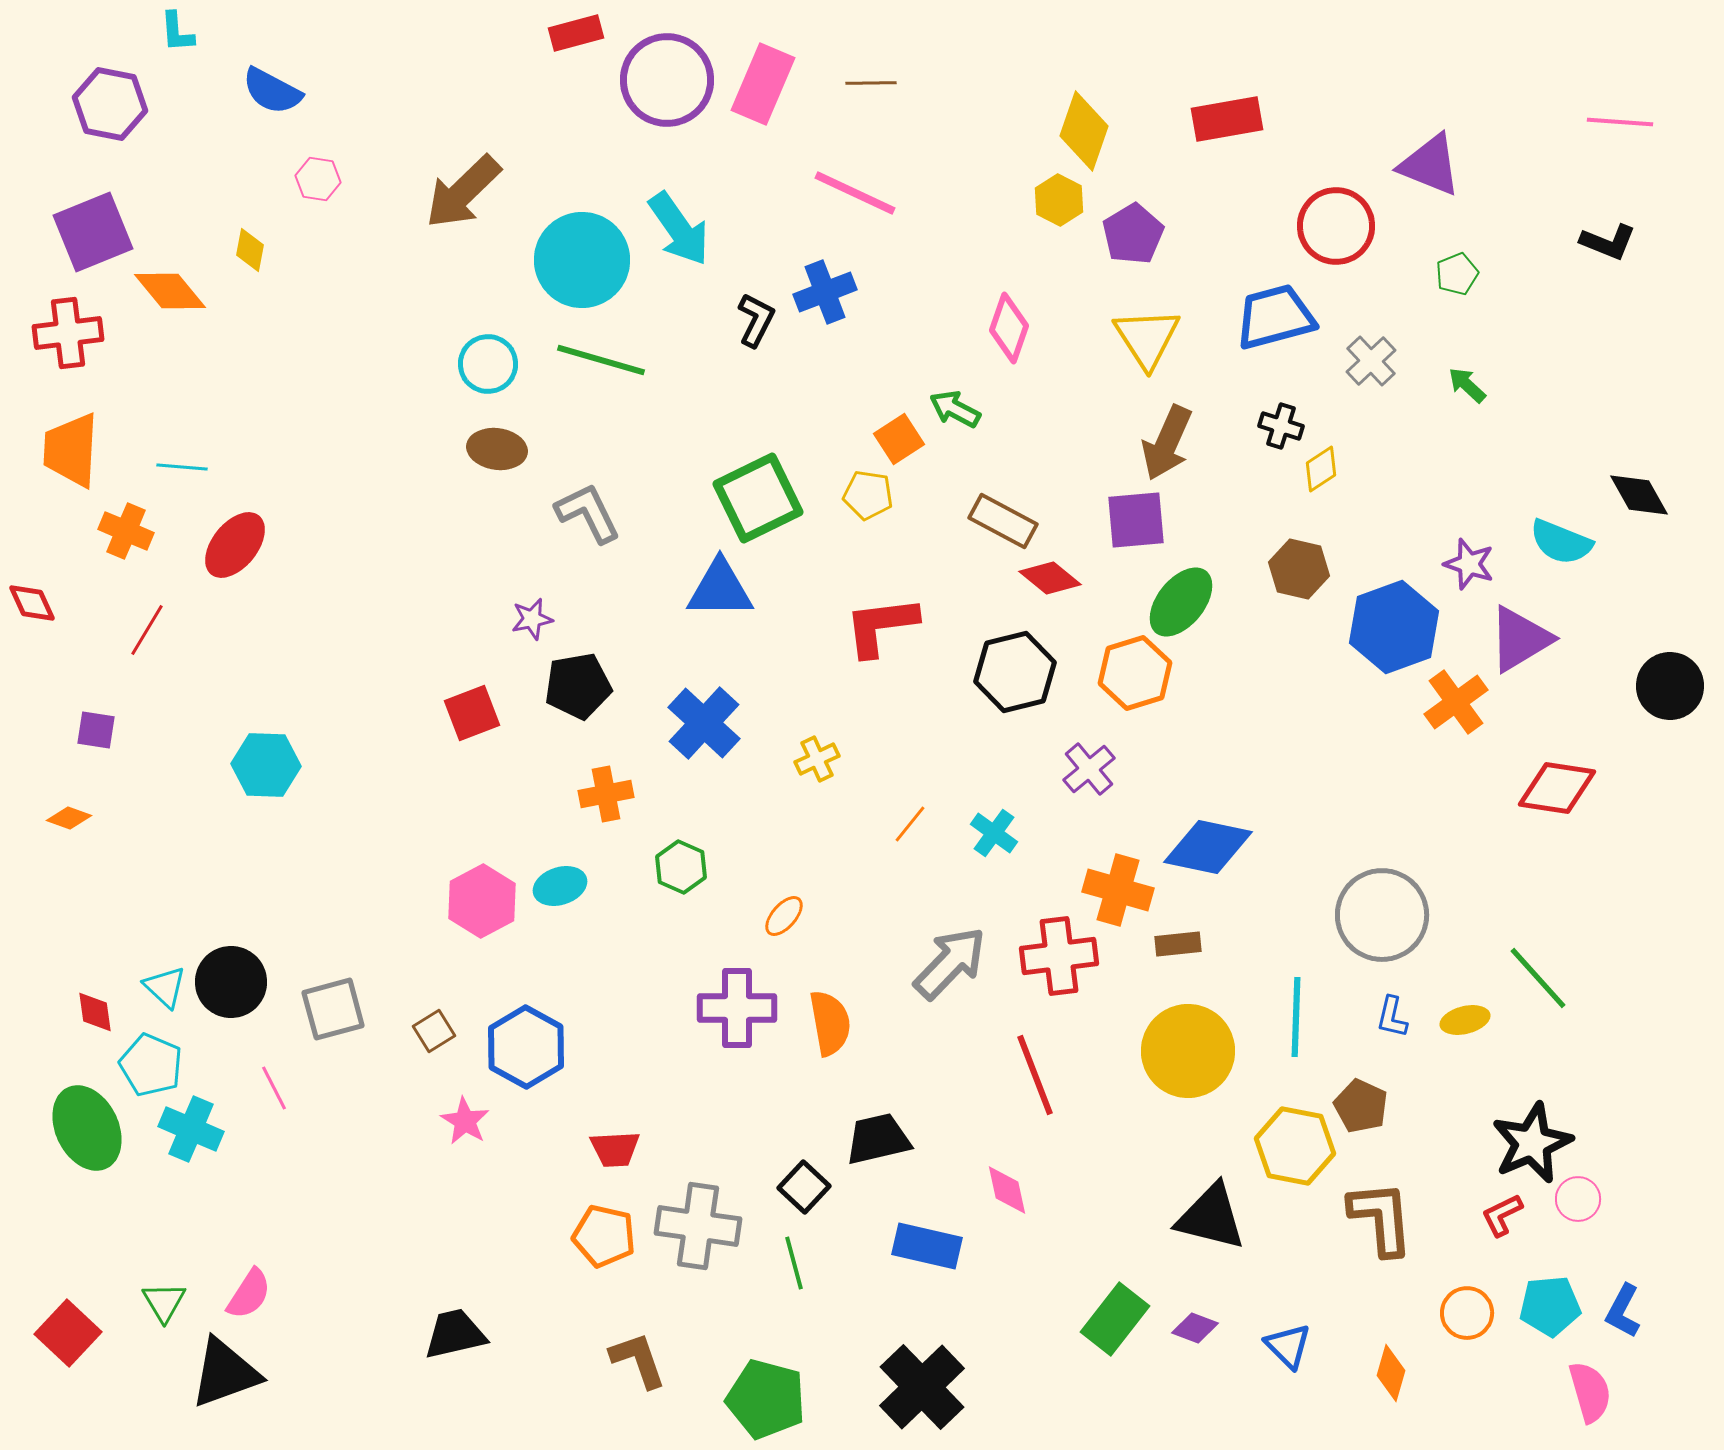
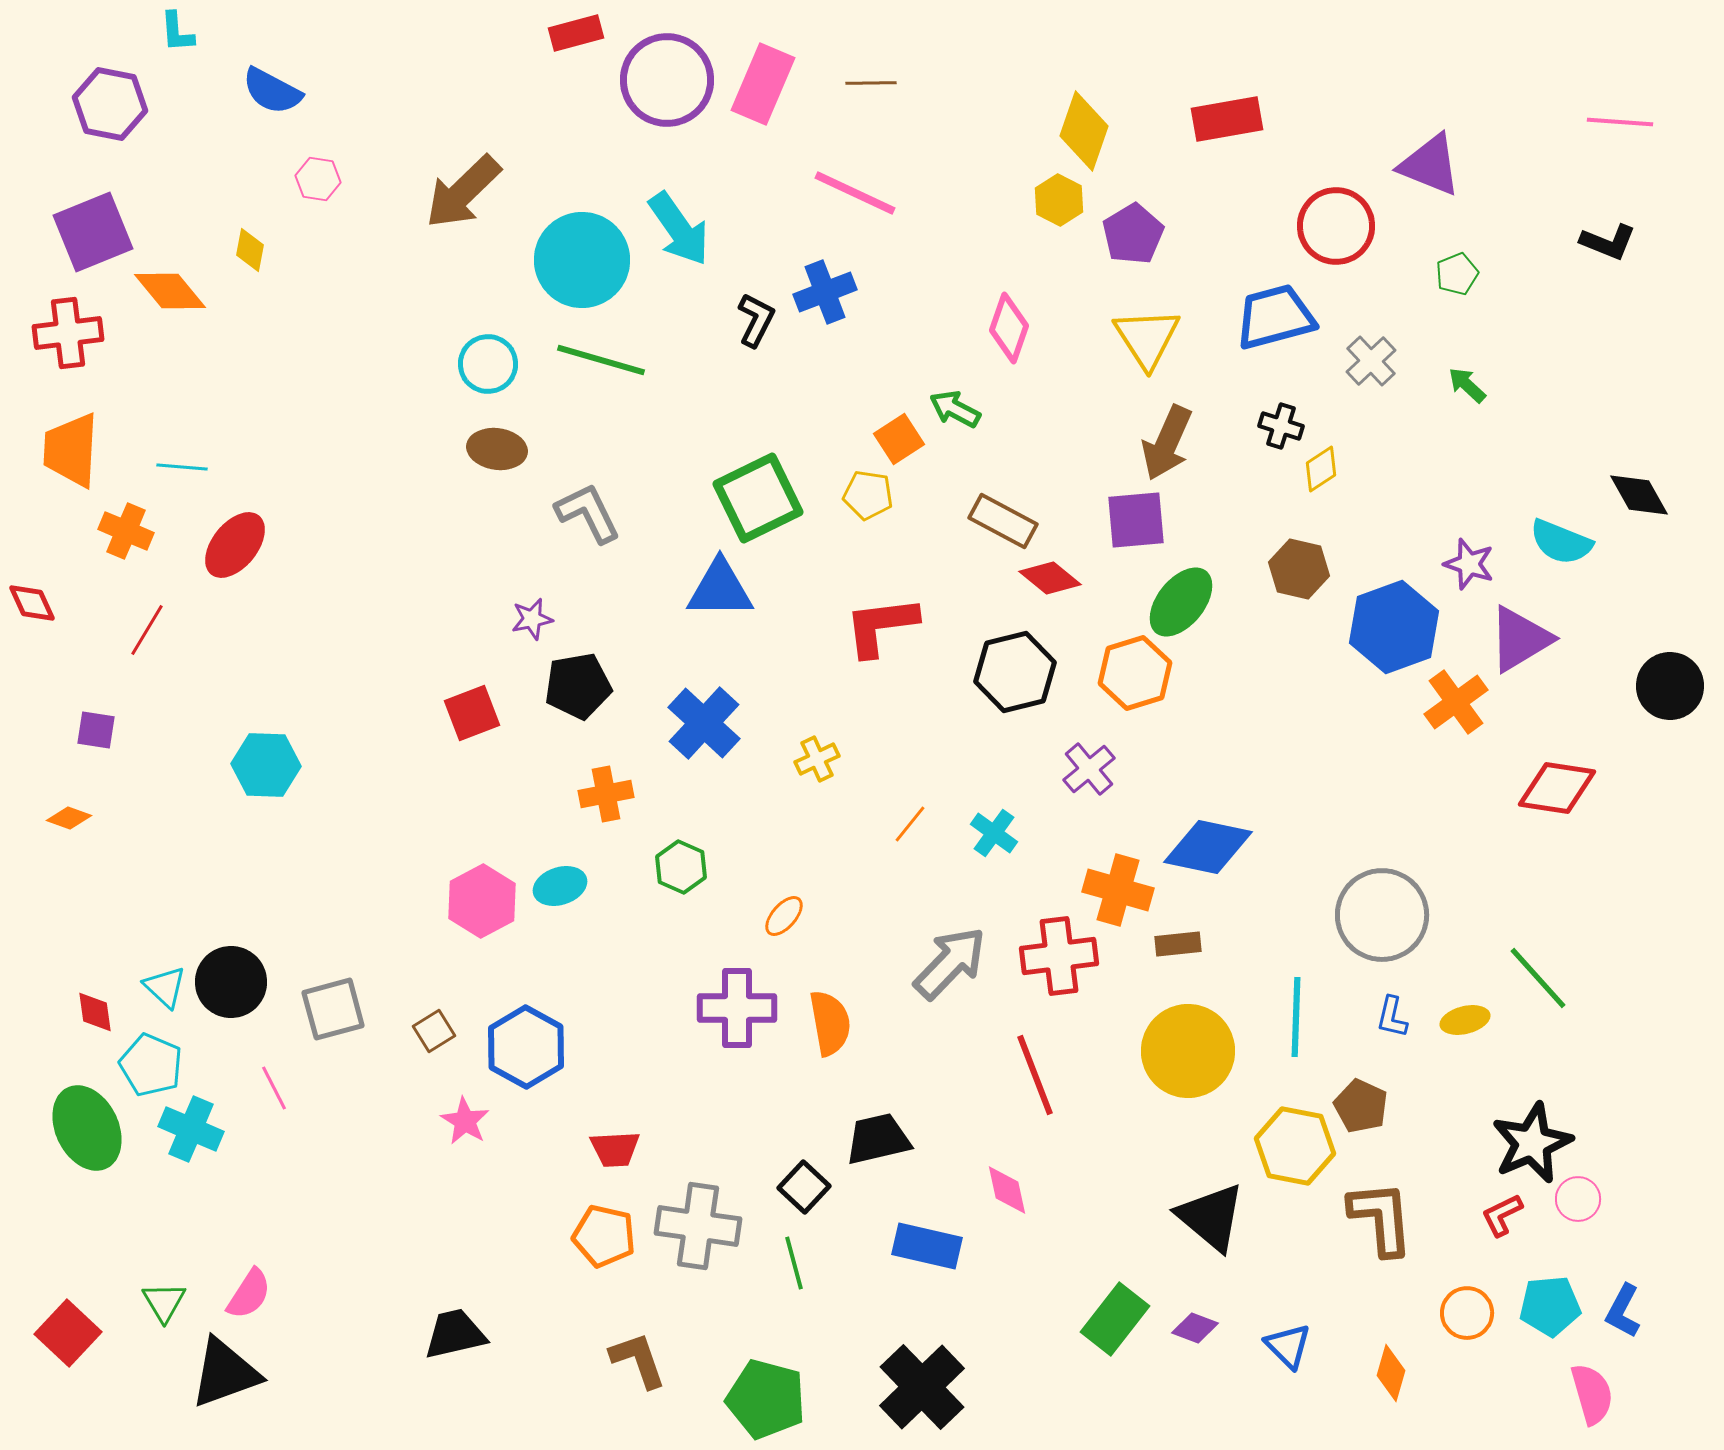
black triangle at (1211, 1217): rotated 26 degrees clockwise
pink semicircle at (1590, 1392): moved 2 px right, 2 px down
